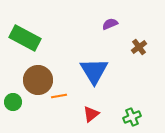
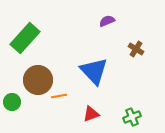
purple semicircle: moved 3 px left, 3 px up
green rectangle: rotated 76 degrees counterclockwise
brown cross: moved 3 px left, 2 px down; rotated 21 degrees counterclockwise
blue triangle: rotated 12 degrees counterclockwise
green circle: moved 1 px left
red triangle: rotated 18 degrees clockwise
